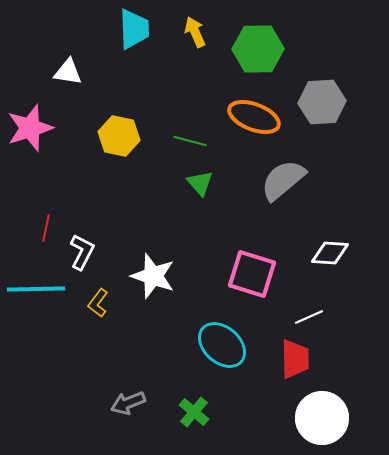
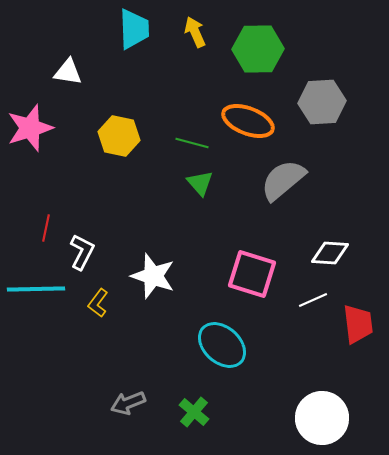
orange ellipse: moved 6 px left, 4 px down
green line: moved 2 px right, 2 px down
white line: moved 4 px right, 17 px up
red trapezoid: moved 63 px right, 35 px up; rotated 6 degrees counterclockwise
